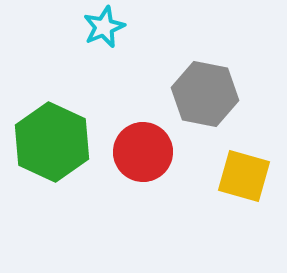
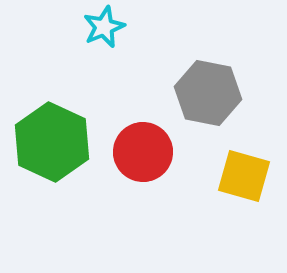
gray hexagon: moved 3 px right, 1 px up
